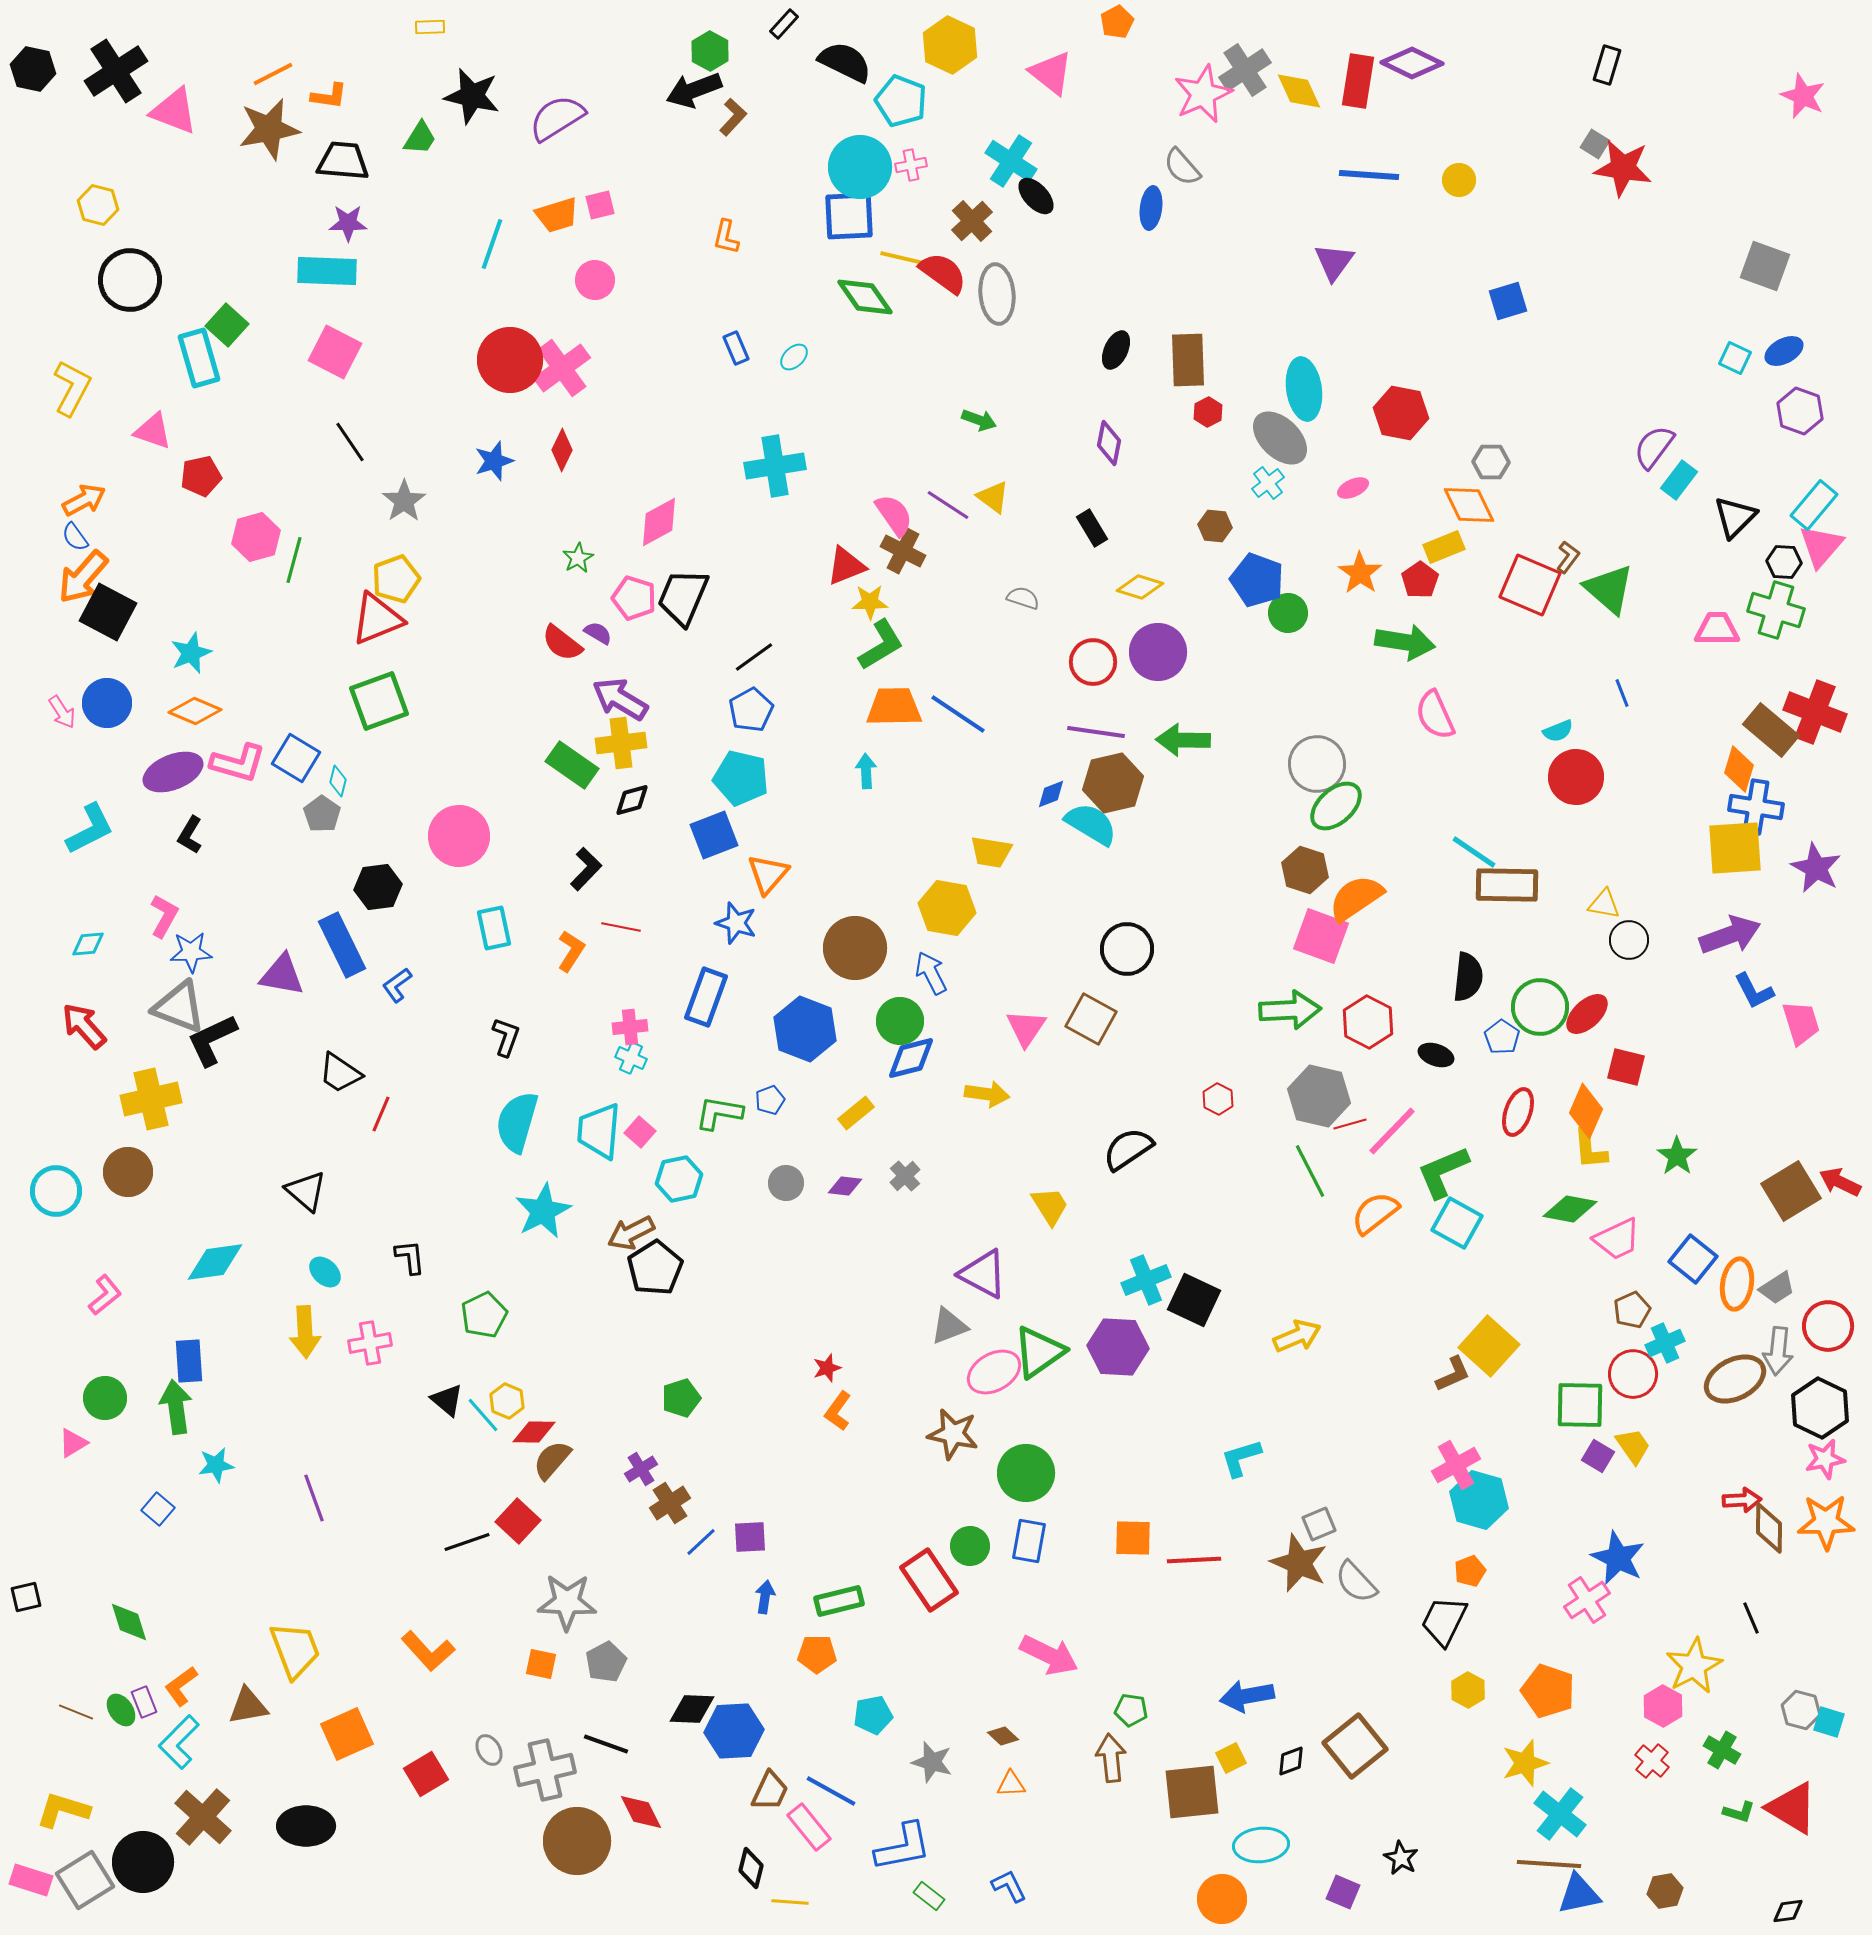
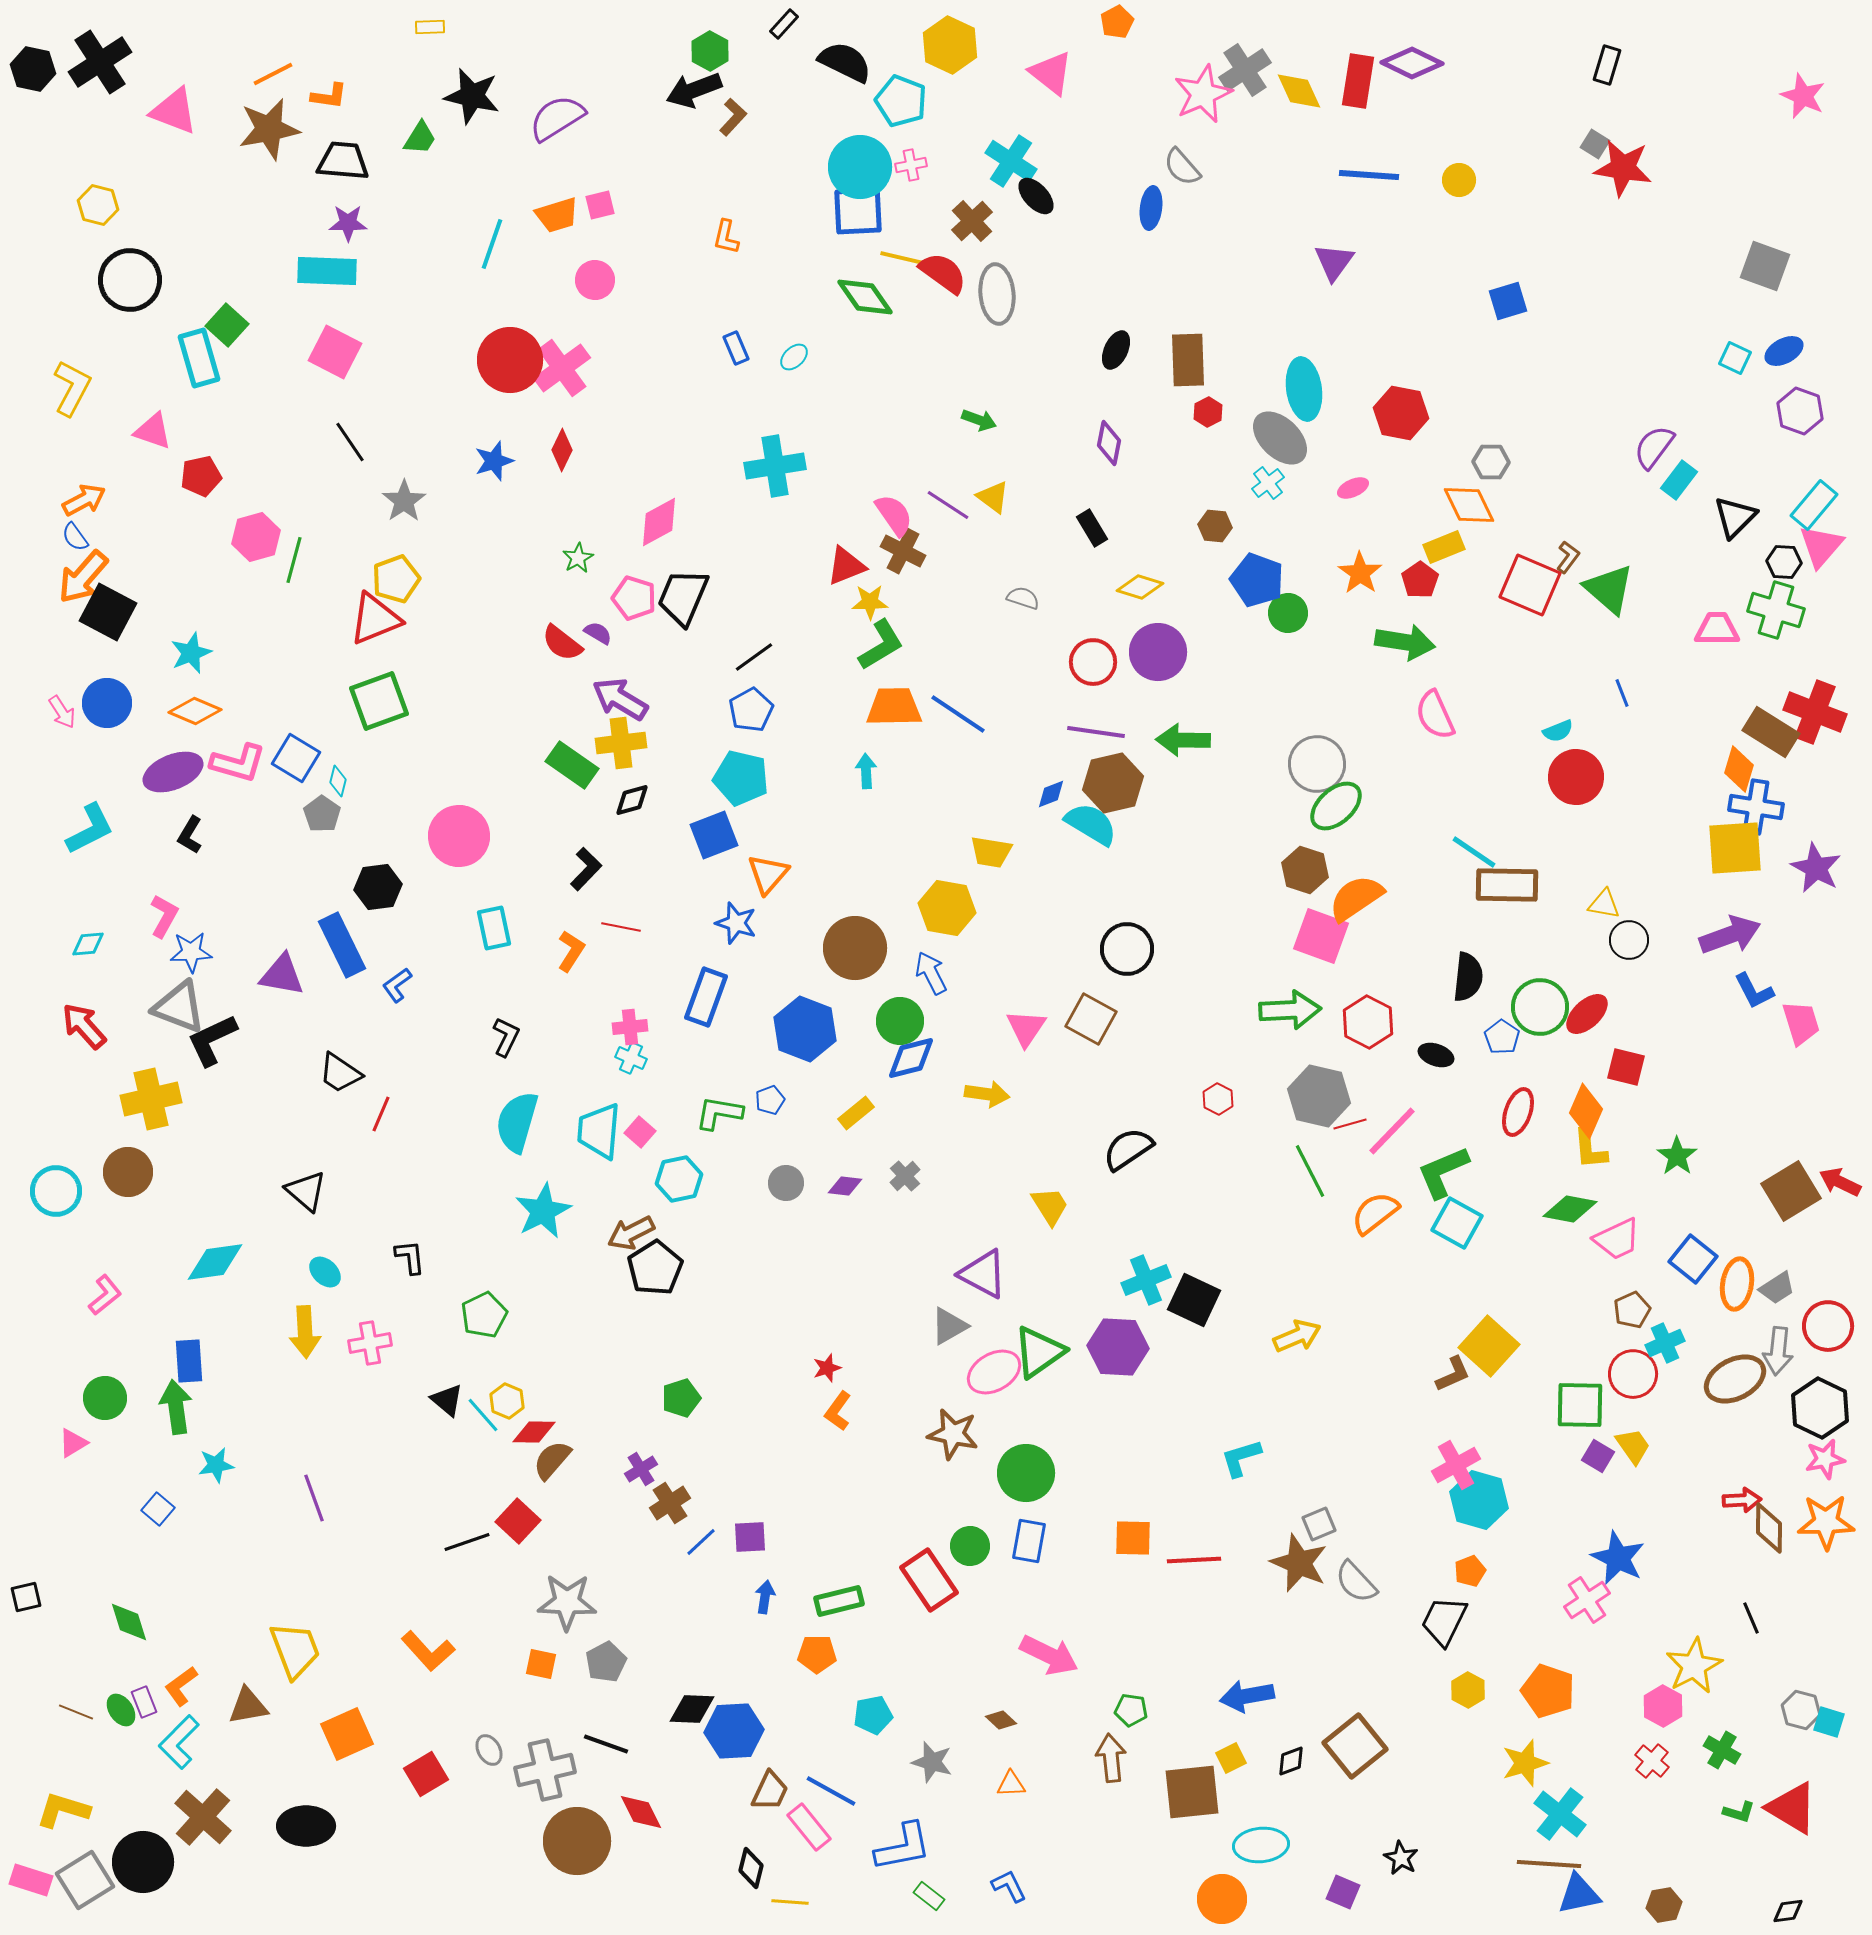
black cross at (116, 71): moved 16 px left, 9 px up
blue square at (849, 216): moved 9 px right, 5 px up
red triangle at (377, 619): moved 2 px left
brown rectangle at (1771, 730): moved 2 px down; rotated 8 degrees counterclockwise
black L-shape at (506, 1037): rotated 6 degrees clockwise
gray triangle at (949, 1326): rotated 9 degrees counterclockwise
brown diamond at (1003, 1736): moved 2 px left, 16 px up
brown hexagon at (1665, 1891): moved 1 px left, 14 px down
